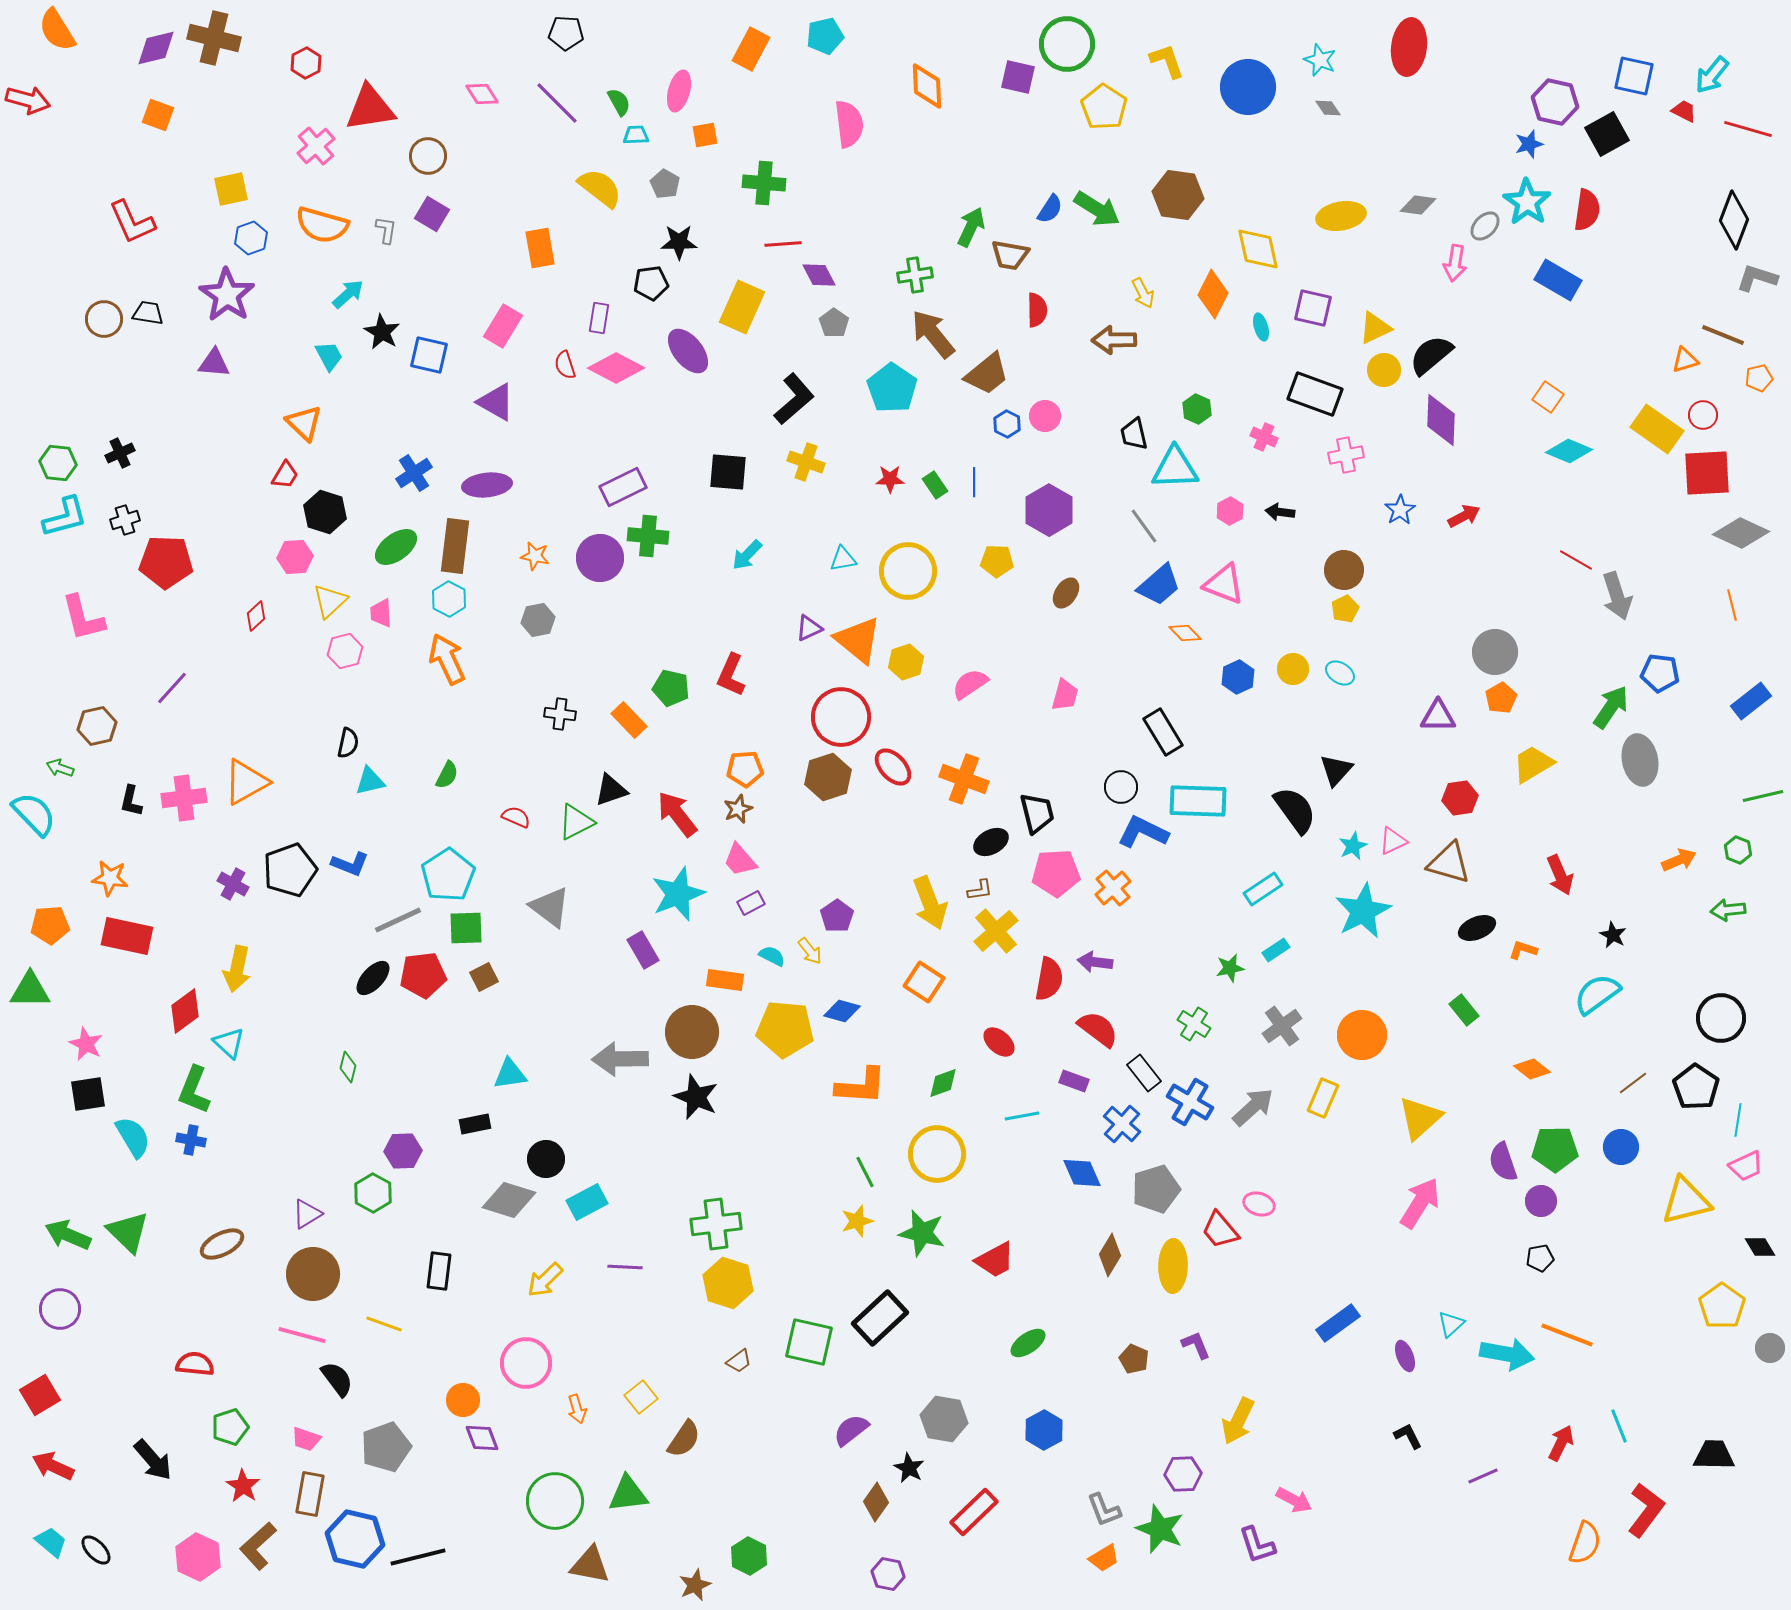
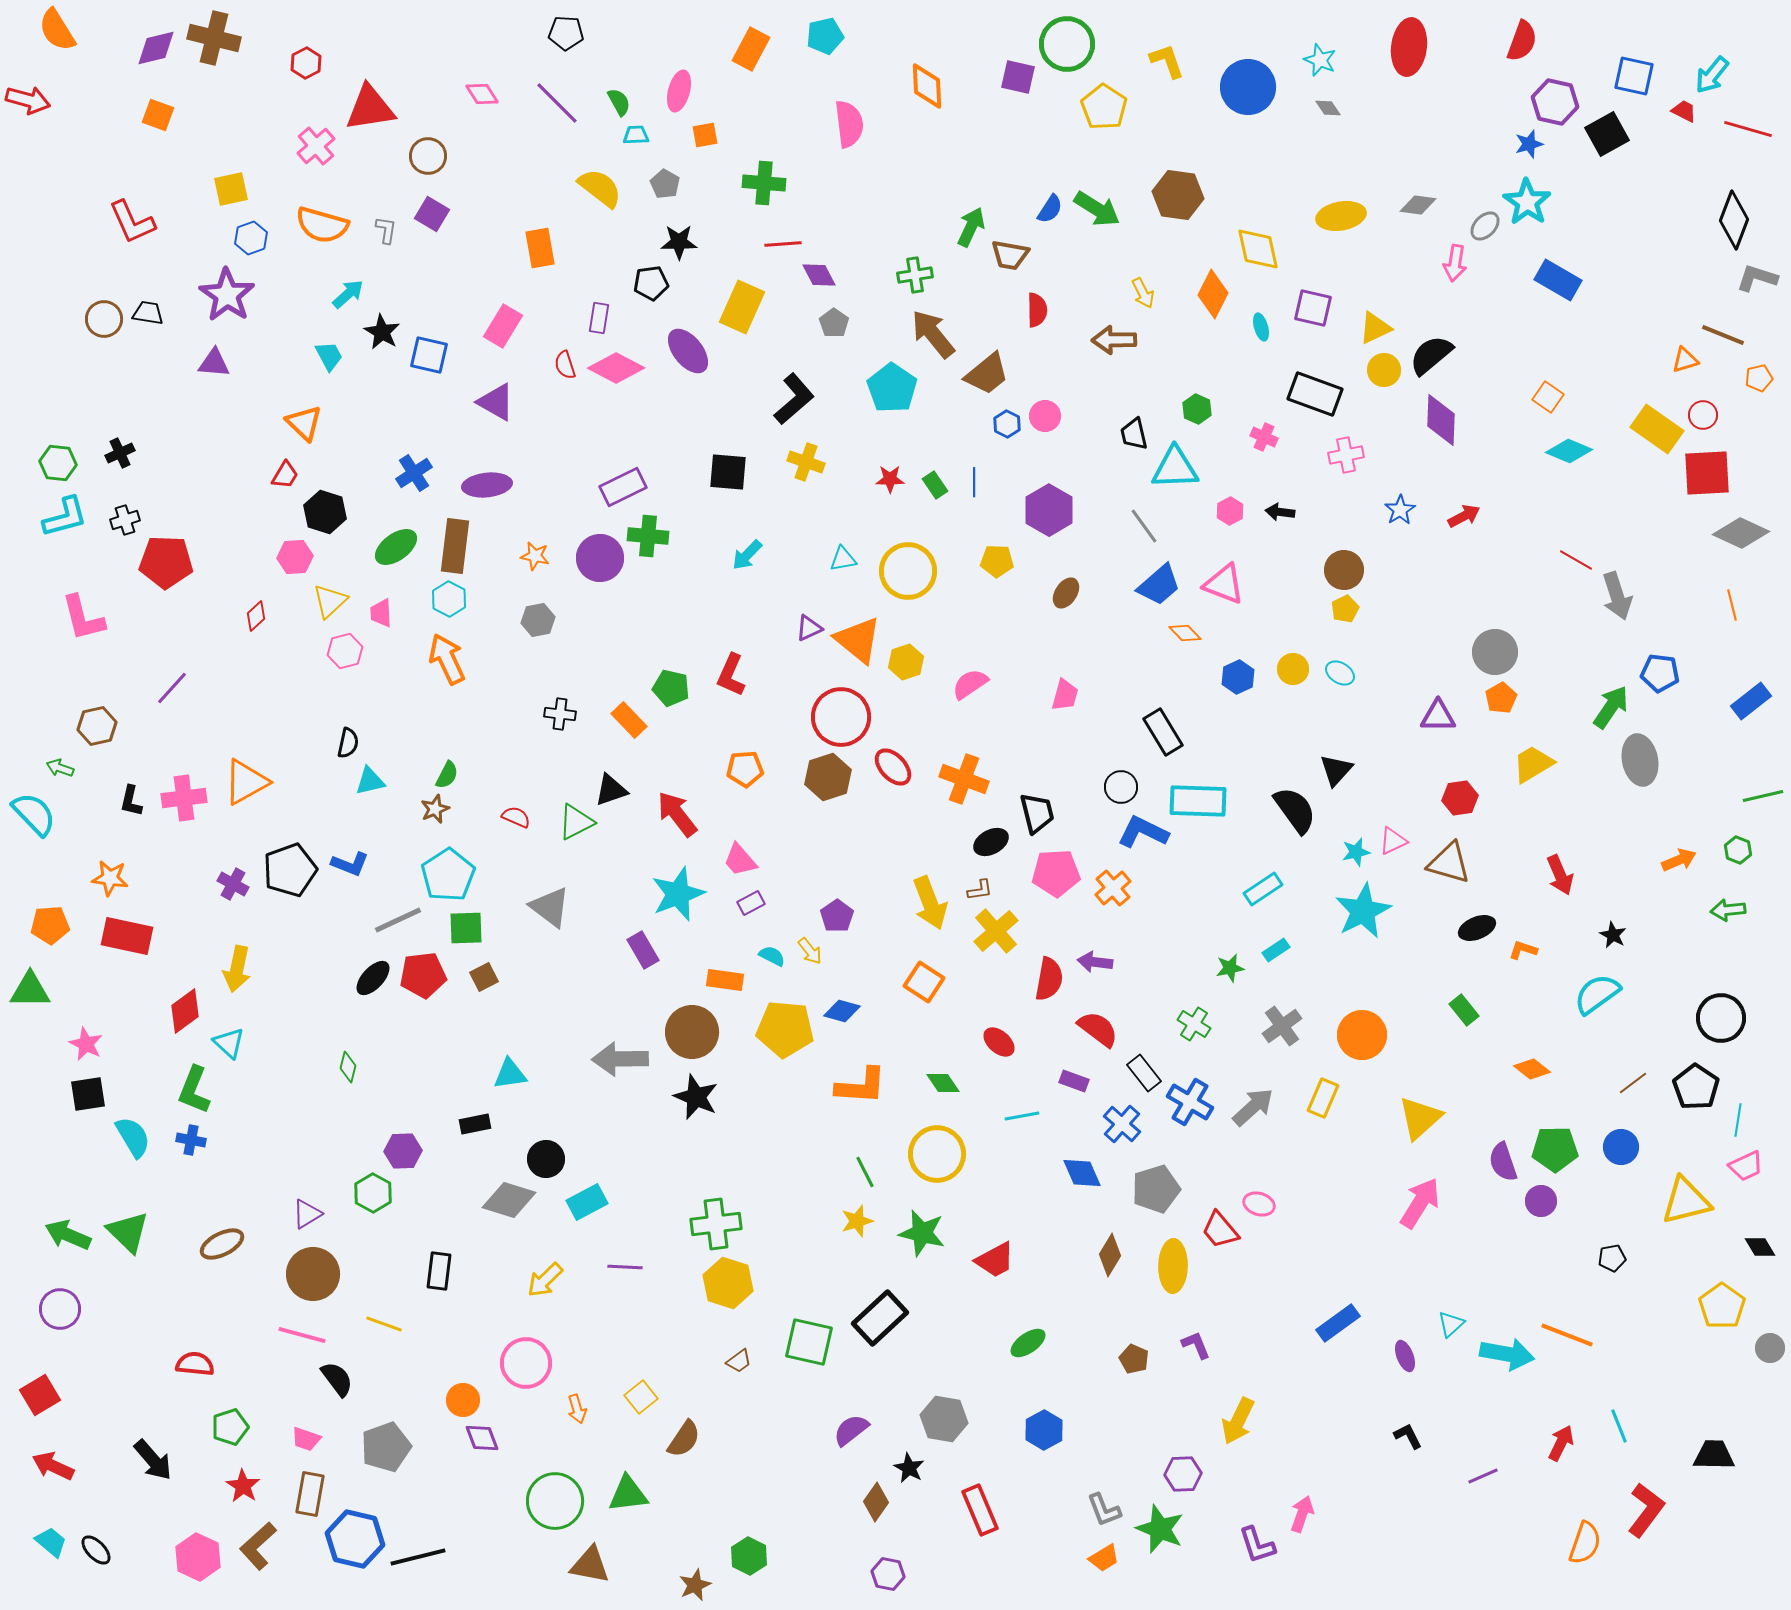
red semicircle at (1587, 210): moved 65 px left, 169 px up; rotated 12 degrees clockwise
brown star at (738, 809): moved 303 px left
cyan star at (1353, 846): moved 3 px right, 6 px down; rotated 12 degrees clockwise
green diamond at (943, 1083): rotated 76 degrees clockwise
black pentagon at (1540, 1258): moved 72 px right
pink arrow at (1294, 1500): moved 8 px right, 14 px down; rotated 99 degrees counterclockwise
red rectangle at (974, 1512): moved 6 px right, 2 px up; rotated 69 degrees counterclockwise
